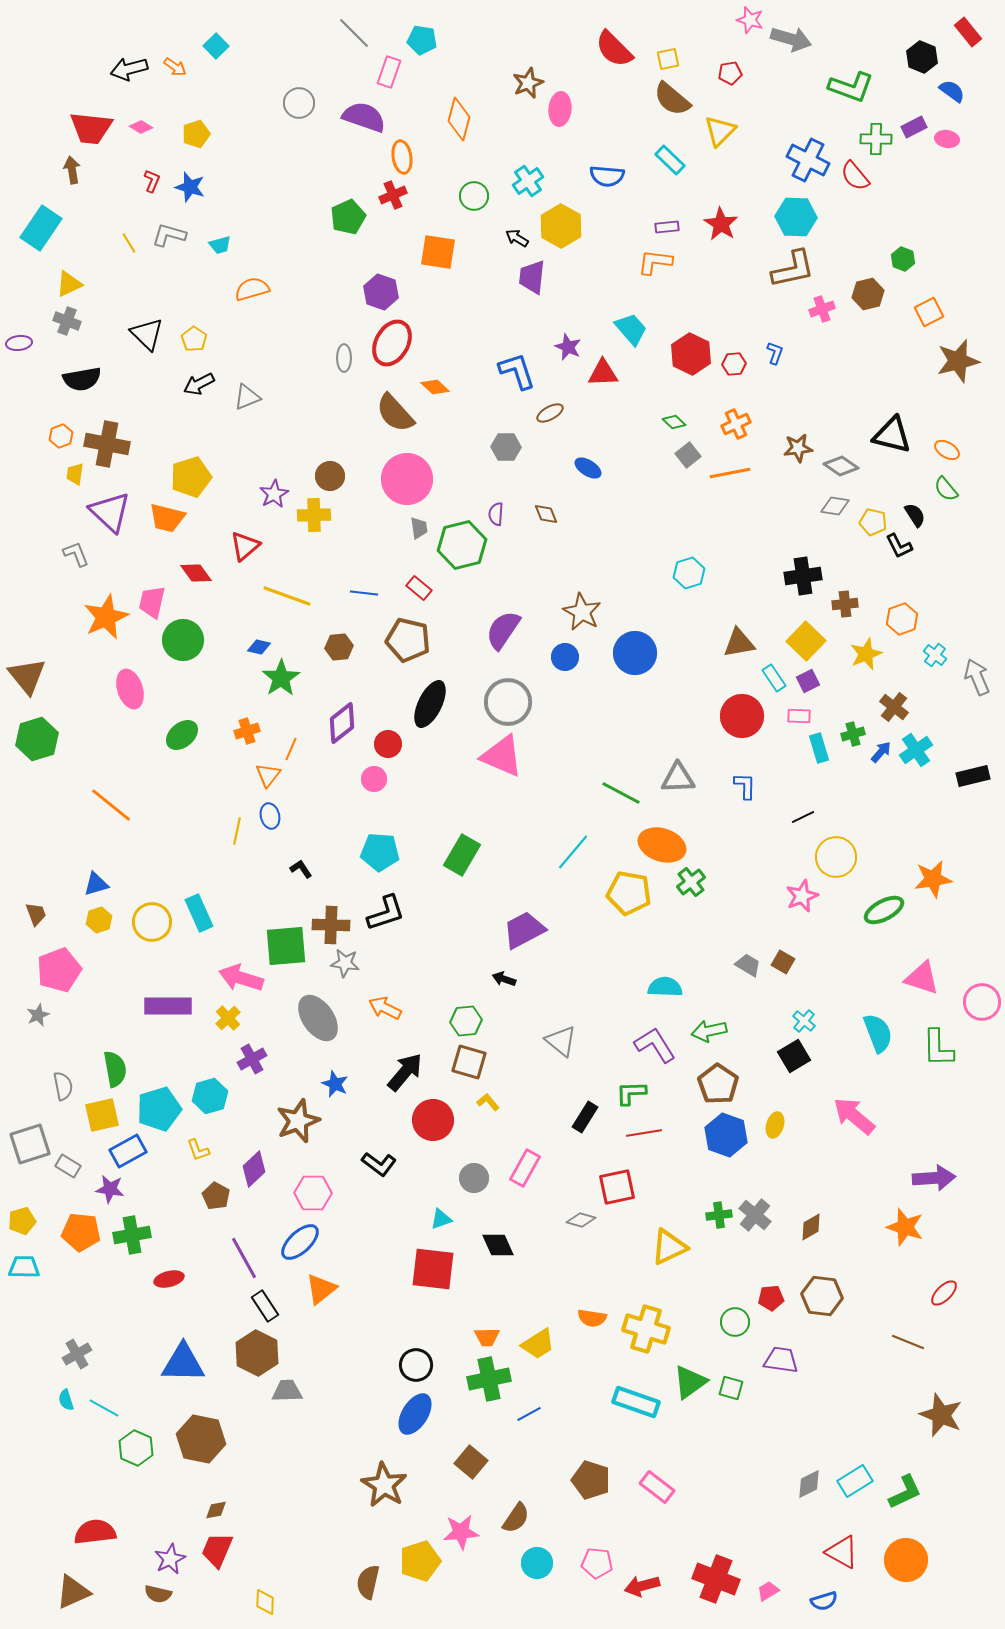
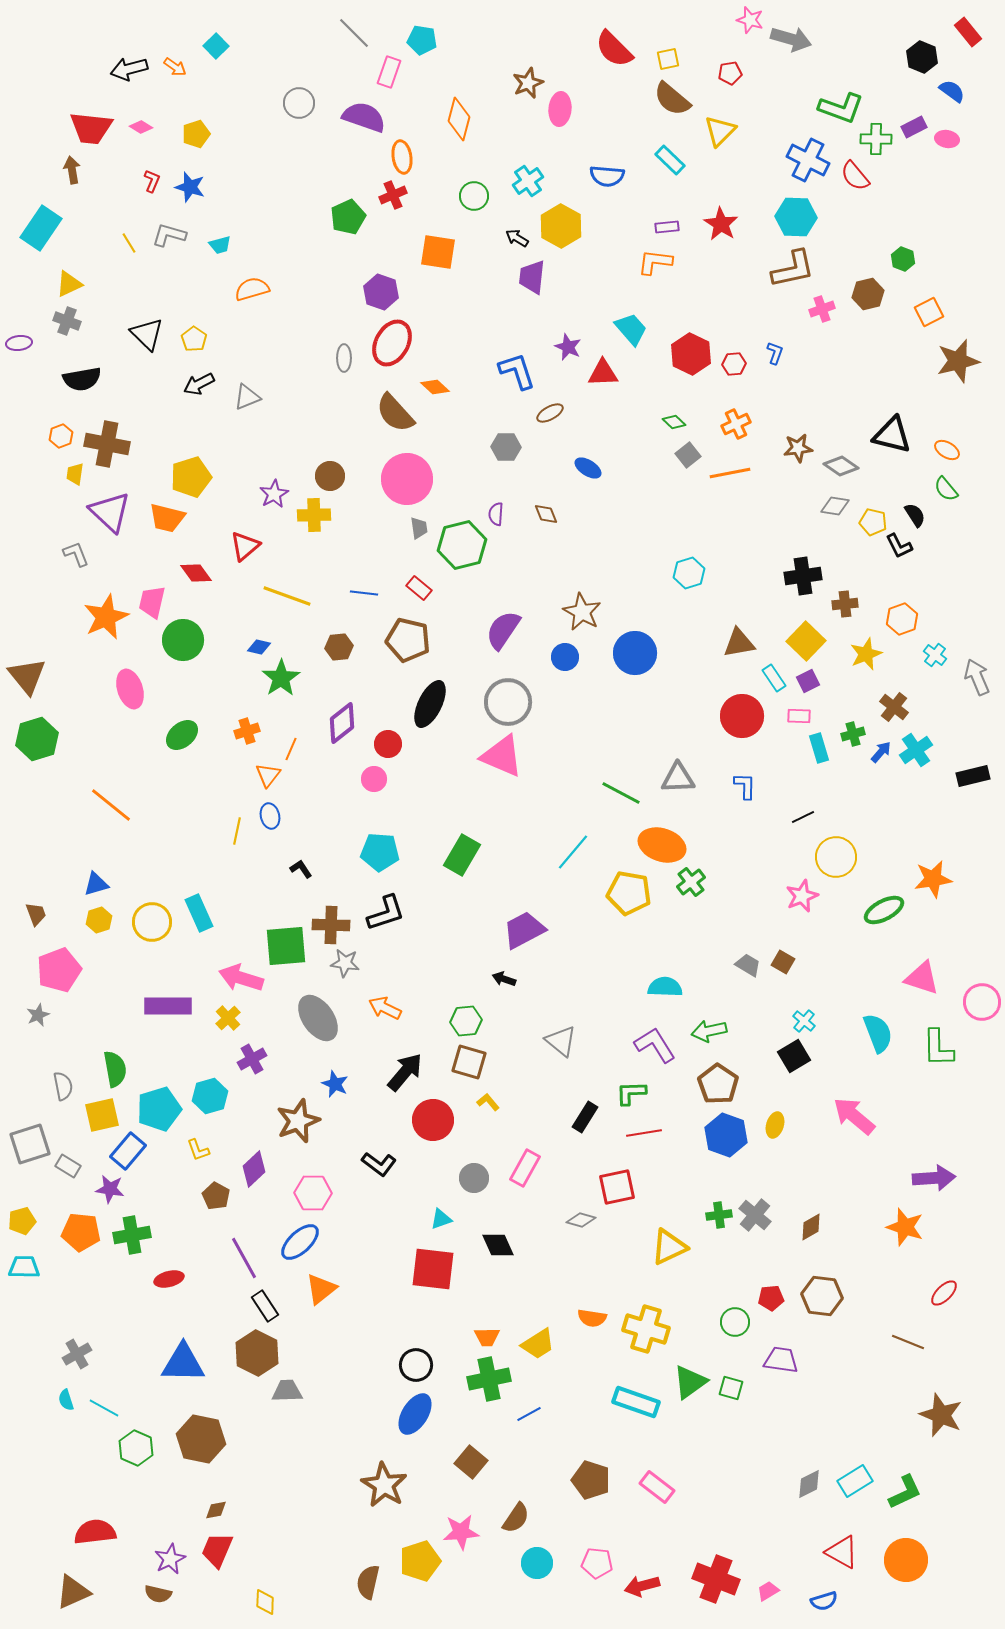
green L-shape at (851, 87): moved 10 px left, 21 px down
blue rectangle at (128, 1151): rotated 21 degrees counterclockwise
